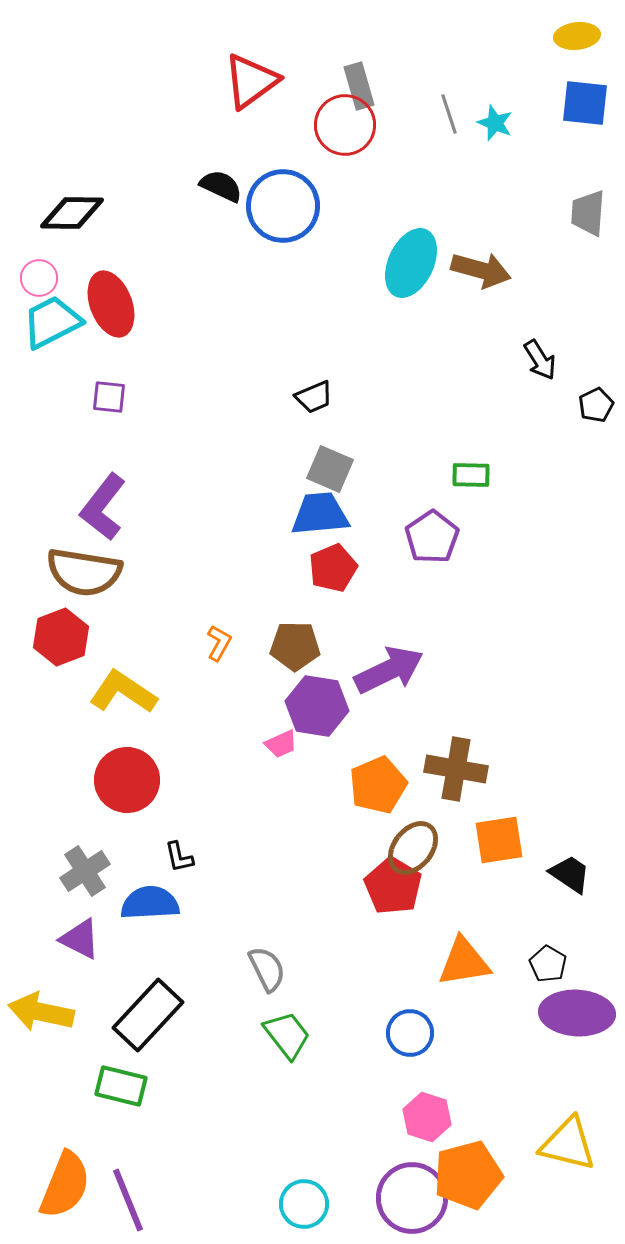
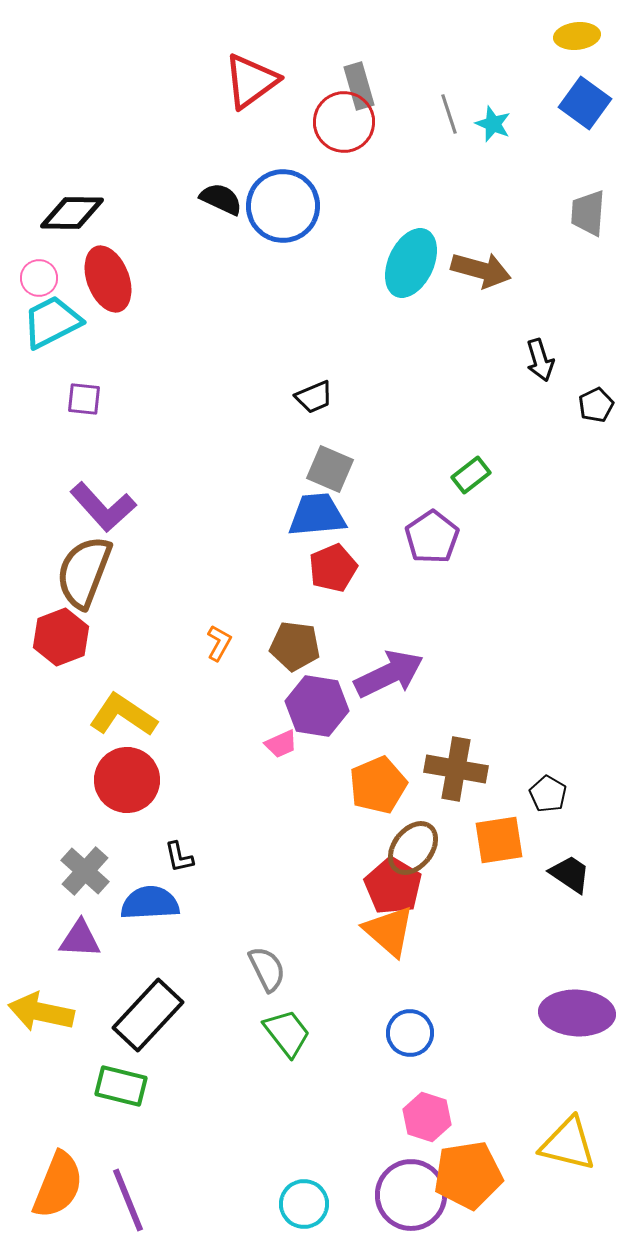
blue square at (585, 103): rotated 30 degrees clockwise
cyan star at (495, 123): moved 2 px left, 1 px down
red circle at (345, 125): moved 1 px left, 3 px up
black semicircle at (221, 186): moved 13 px down
red ellipse at (111, 304): moved 3 px left, 25 px up
black arrow at (540, 360): rotated 15 degrees clockwise
purple square at (109, 397): moved 25 px left, 2 px down
green rectangle at (471, 475): rotated 39 degrees counterclockwise
purple L-shape at (103, 507): rotated 80 degrees counterclockwise
blue trapezoid at (320, 514): moved 3 px left, 1 px down
brown semicircle at (84, 572): rotated 102 degrees clockwise
brown pentagon at (295, 646): rotated 6 degrees clockwise
purple arrow at (389, 670): moved 4 px down
yellow L-shape at (123, 692): moved 23 px down
gray cross at (85, 871): rotated 15 degrees counterclockwise
purple triangle at (80, 939): rotated 24 degrees counterclockwise
orange triangle at (464, 962): moved 75 px left, 31 px up; rotated 50 degrees clockwise
black pentagon at (548, 964): moved 170 px up
green trapezoid at (287, 1035): moved 2 px up
orange pentagon at (468, 1175): rotated 6 degrees clockwise
orange semicircle at (65, 1185): moved 7 px left
purple circle at (412, 1198): moved 1 px left, 3 px up
